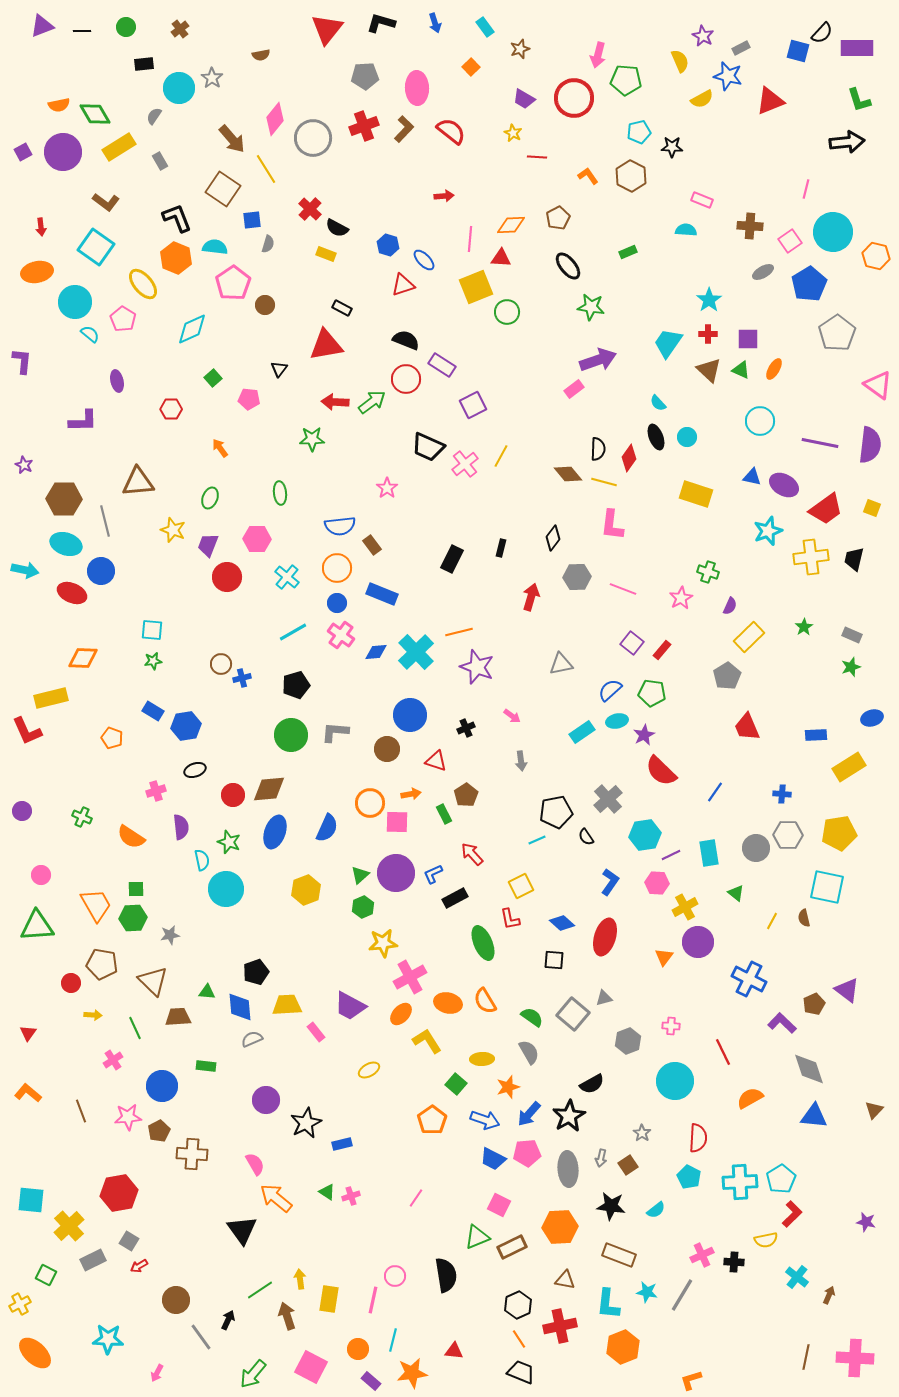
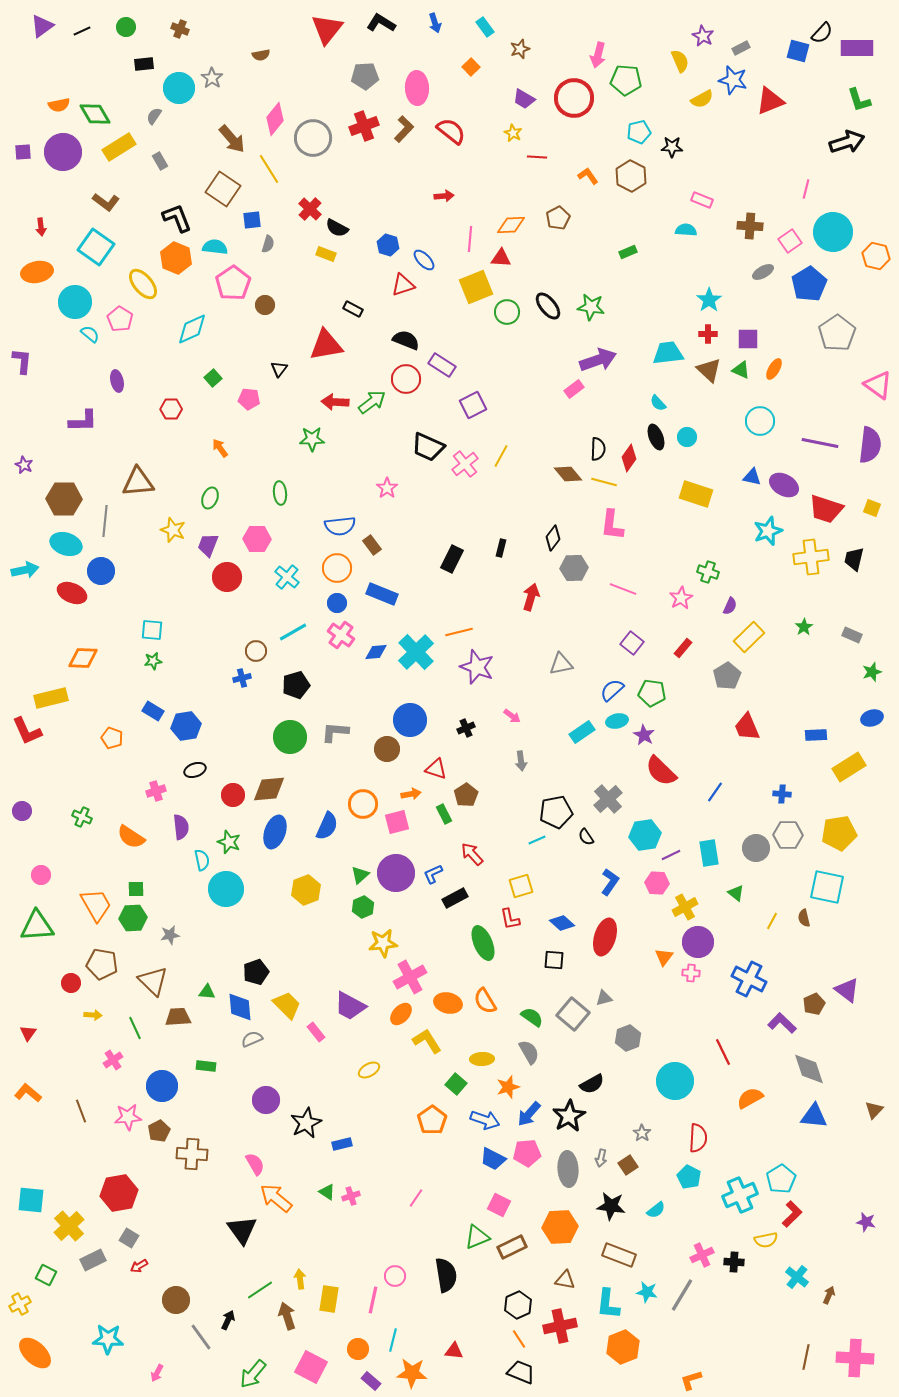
black L-shape at (381, 23): rotated 16 degrees clockwise
purple triangle at (42, 26): rotated 15 degrees counterclockwise
brown cross at (180, 29): rotated 30 degrees counterclockwise
black line at (82, 31): rotated 24 degrees counterclockwise
blue star at (728, 76): moved 5 px right, 4 px down
black arrow at (847, 142): rotated 12 degrees counterclockwise
purple square at (23, 152): rotated 24 degrees clockwise
yellow line at (266, 169): moved 3 px right
black ellipse at (568, 266): moved 20 px left, 40 px down
black rectangle at (342, 308): moved 11 px right, 1 px down
pink pentagon at (123, 319): moved 3 px left
cyan trapezoid at (668, 343): moved 10 px down; rotated 48 degrees clockwise
red trapezoid at (826, 509): rotated 54 degrees clockwise
gray line at (105, 521): rotated 20 degrees clockwise
cyan arrow at (25, 570): rotated 24 degrees counterclockwise
gray hexagon at (577, 577): moved 3 px left, 9 px up
red rectangle at (662, 650): moved 21 px right, 2 px up
brown circle at (221, 664): moved 35 px right, 13 px up
green star at (851, 667): moved 21 px right, 5 px down
blue semicircle at (610, 690): moved 2 px right
blue circle at (410, 715): moved 5 px down
green circle at (291, 735): moved 1 px left, 2 px down
purple star at (644, 735): rotated 15 degrees counterclockwise
red triangle at (436, 761): moved 8 px down
orange circle at (370, 803): moved 7 px left, 1 px down
pink square at (397, 822): rotated 15 degrees counterclockwise
blue semicircle at (327, 828): moved 2 px up
yellow square at (521, 886): rotated 10 degrees clockwise
yellow trapezoid at (287, 1005): rotated 48 degrees clockwise
pink cross at (671, 1026): moved 20 px right, 53 px up
gray hexagon at (628, 1041): moved 3 px up
cyan cross at (740, 1182): moved 13 px down; rotated 20 degrees counterclockwise
gray square at (129, 1241): moved 3 px up
orange star at (412, 1373): rotated 12 degrees clockwise
